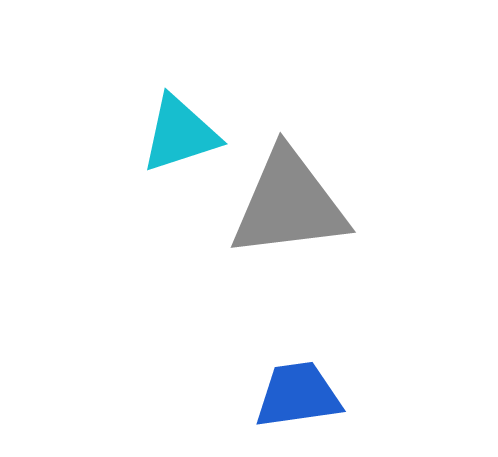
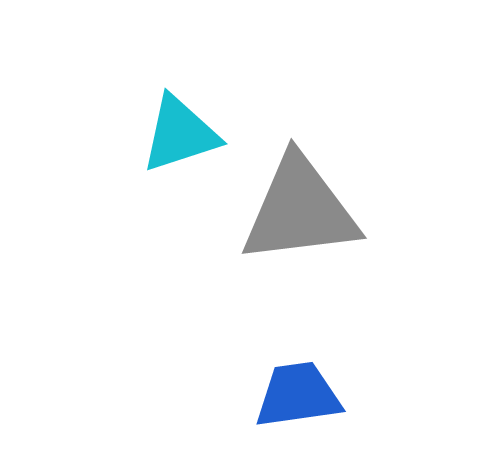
gray triangle: moved 11 px right, 6 px down
